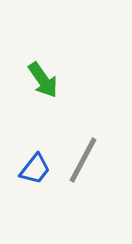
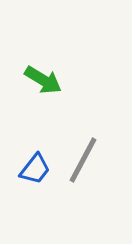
green arrow: rotated 24 degrees counterclockwise
